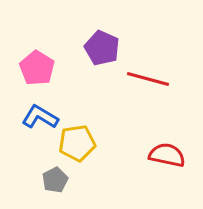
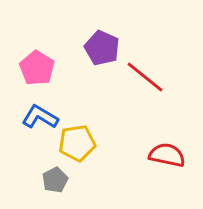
red line: moved 3 px left, 2 px up; rotated 24 degrees clockwise
